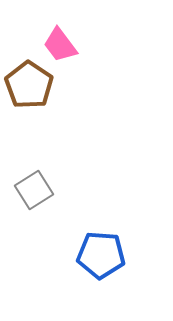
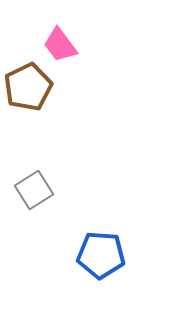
brown pentagon: moved 1 px left, 2 px down; rotated 12 degrees clockwise
